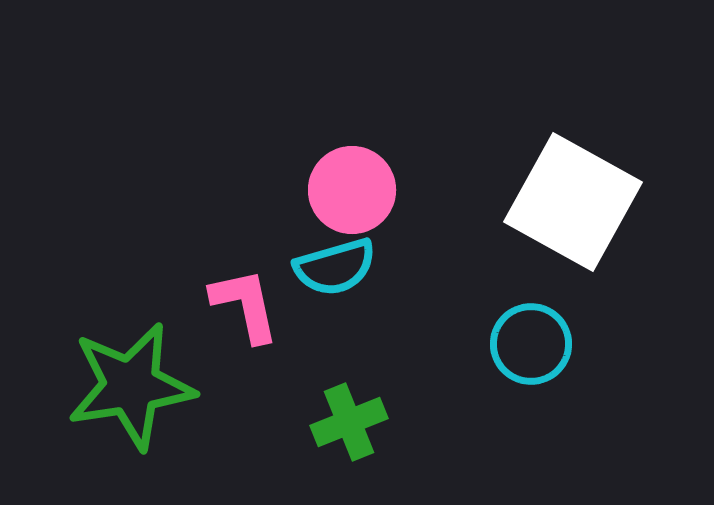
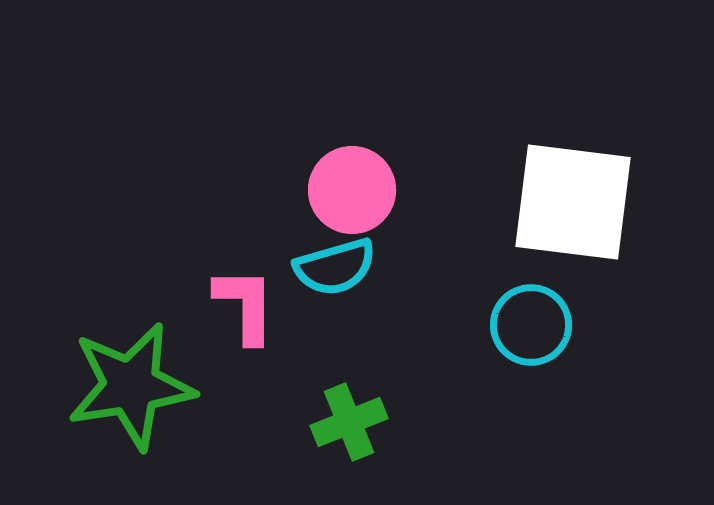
white square: rotated 22 degrees counterclockwise
pink L-shape: rotated 12 degrees clockwise
cyan circle: moved 19 px up
